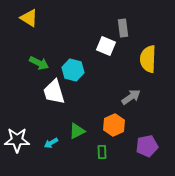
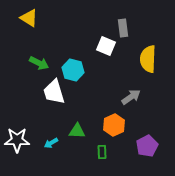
green triangle: rotated 30 degrees clockwise
purple pentagon: rotated 15 degrees counterclockwise
